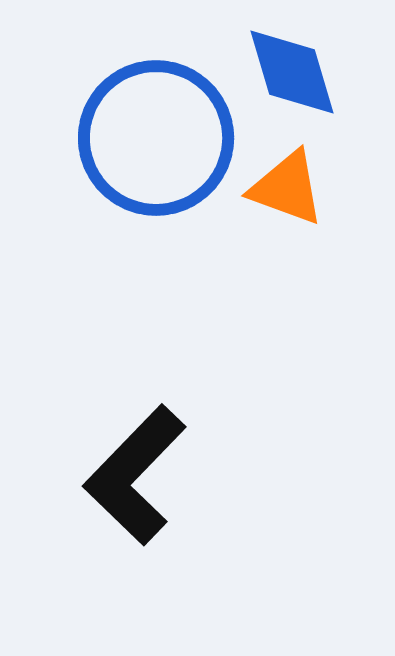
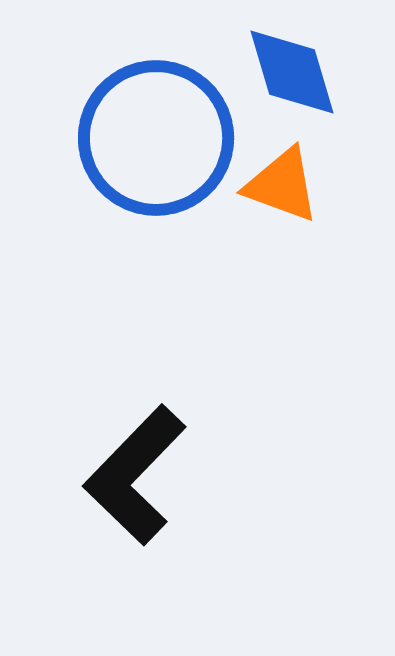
orange triangle: moved 5 px left, 3 px up
